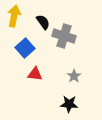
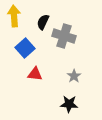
yellow arrow: rotated 15 degrees counterclockwise
black semicircle: rotated 119 degrees counterclockwise
